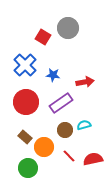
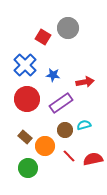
red circle: moved 1 px right, 3 px up
orange circle: moved 1 px right, 1 px up
